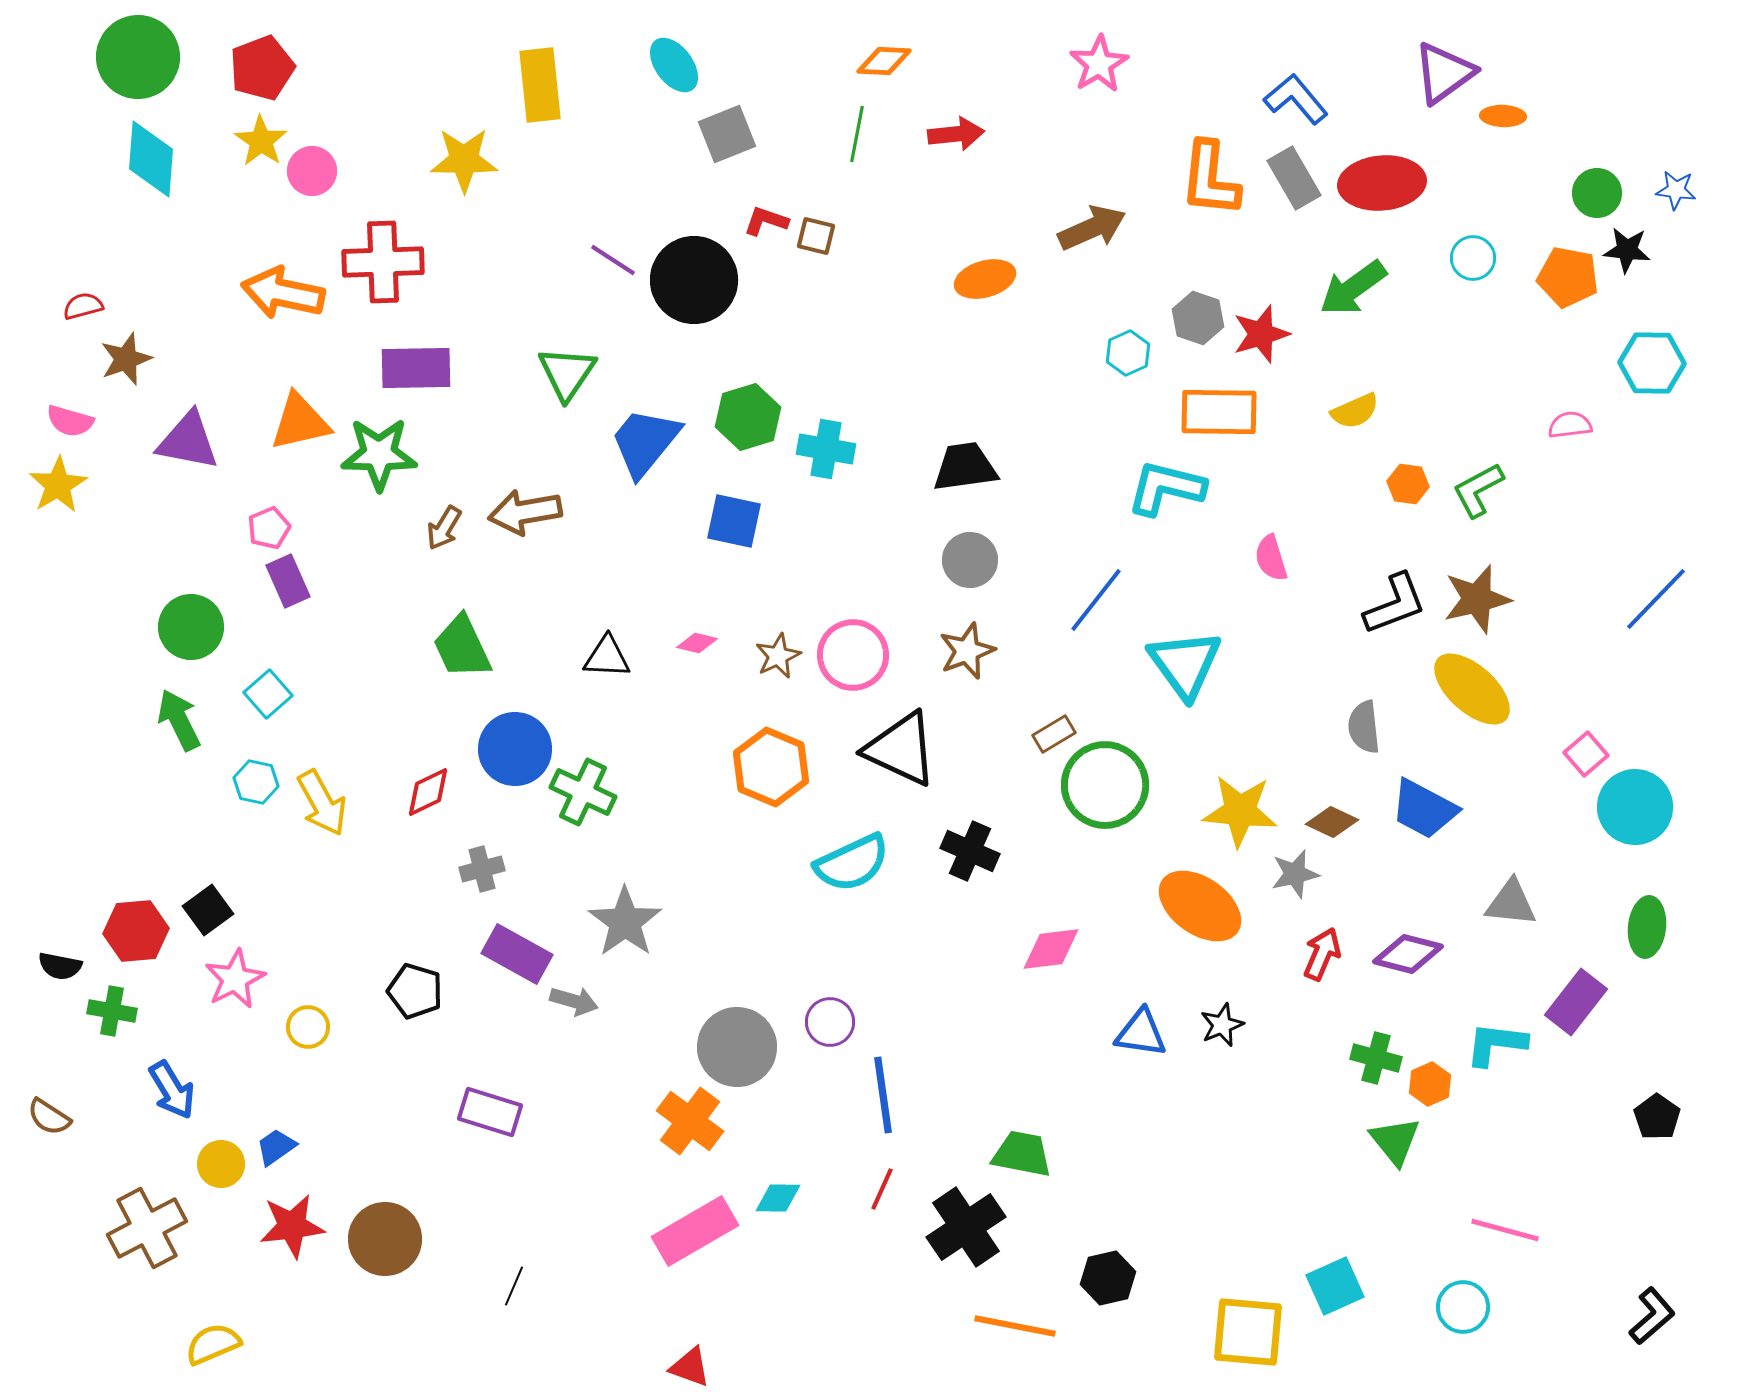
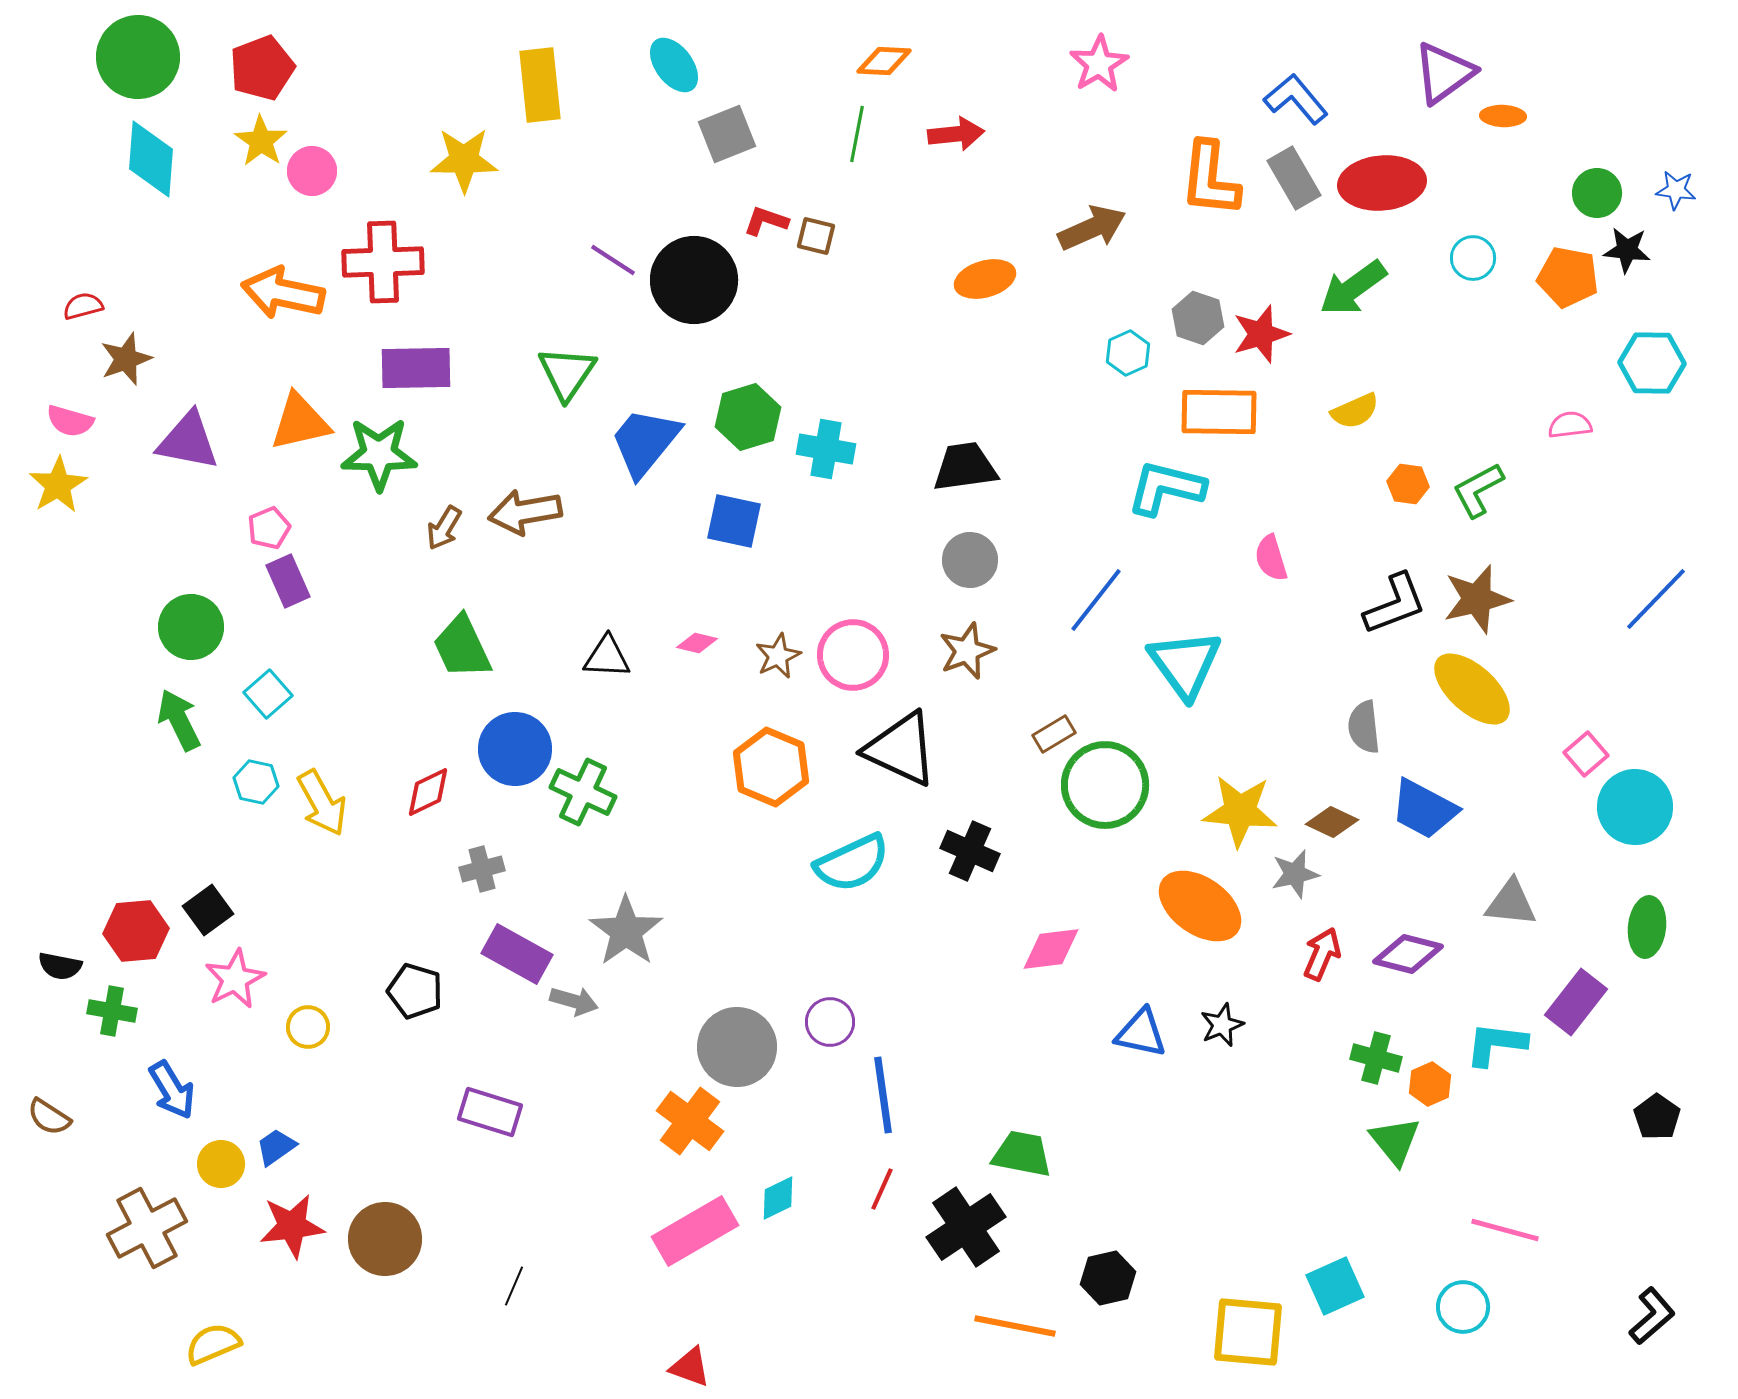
gray star at (625, 922): moved 1 px right, 9 px down
blue triangle at (1141, 1033): rotated 4 degrees clockwise
cyan diamond at (778, 1198): rotated 27 degrees counterclockwise
